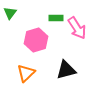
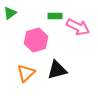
green triangle: rotated 16 degrees clockwise
green rectangle: moved 1 px left, 2 px up
pink arrow: moved 1 px right, 1 px up; rotated 30 degrees counterclockwise
black triangle: moved 9 px left
